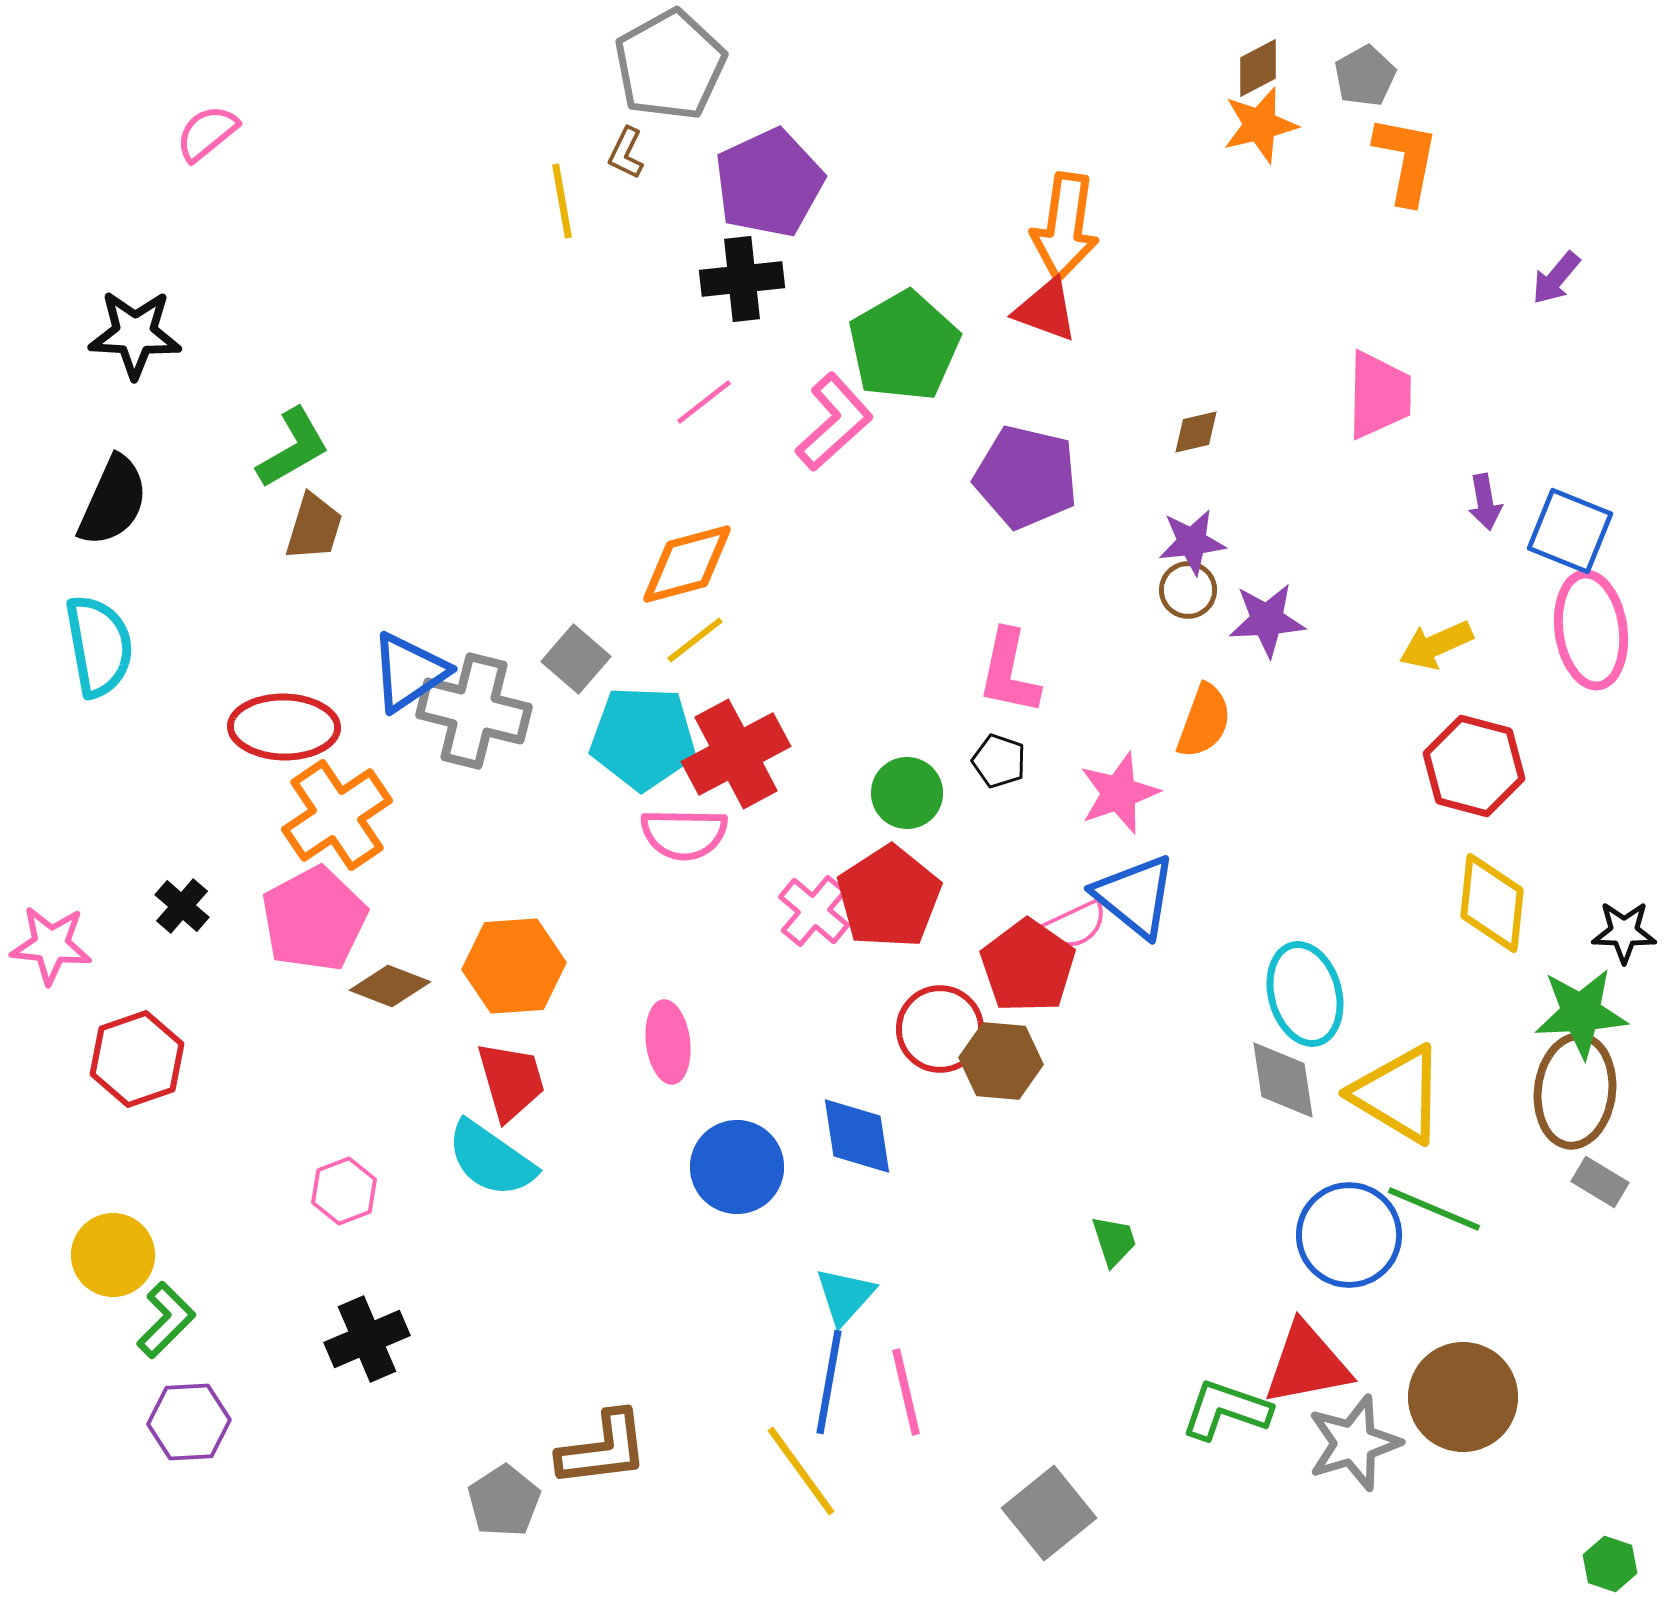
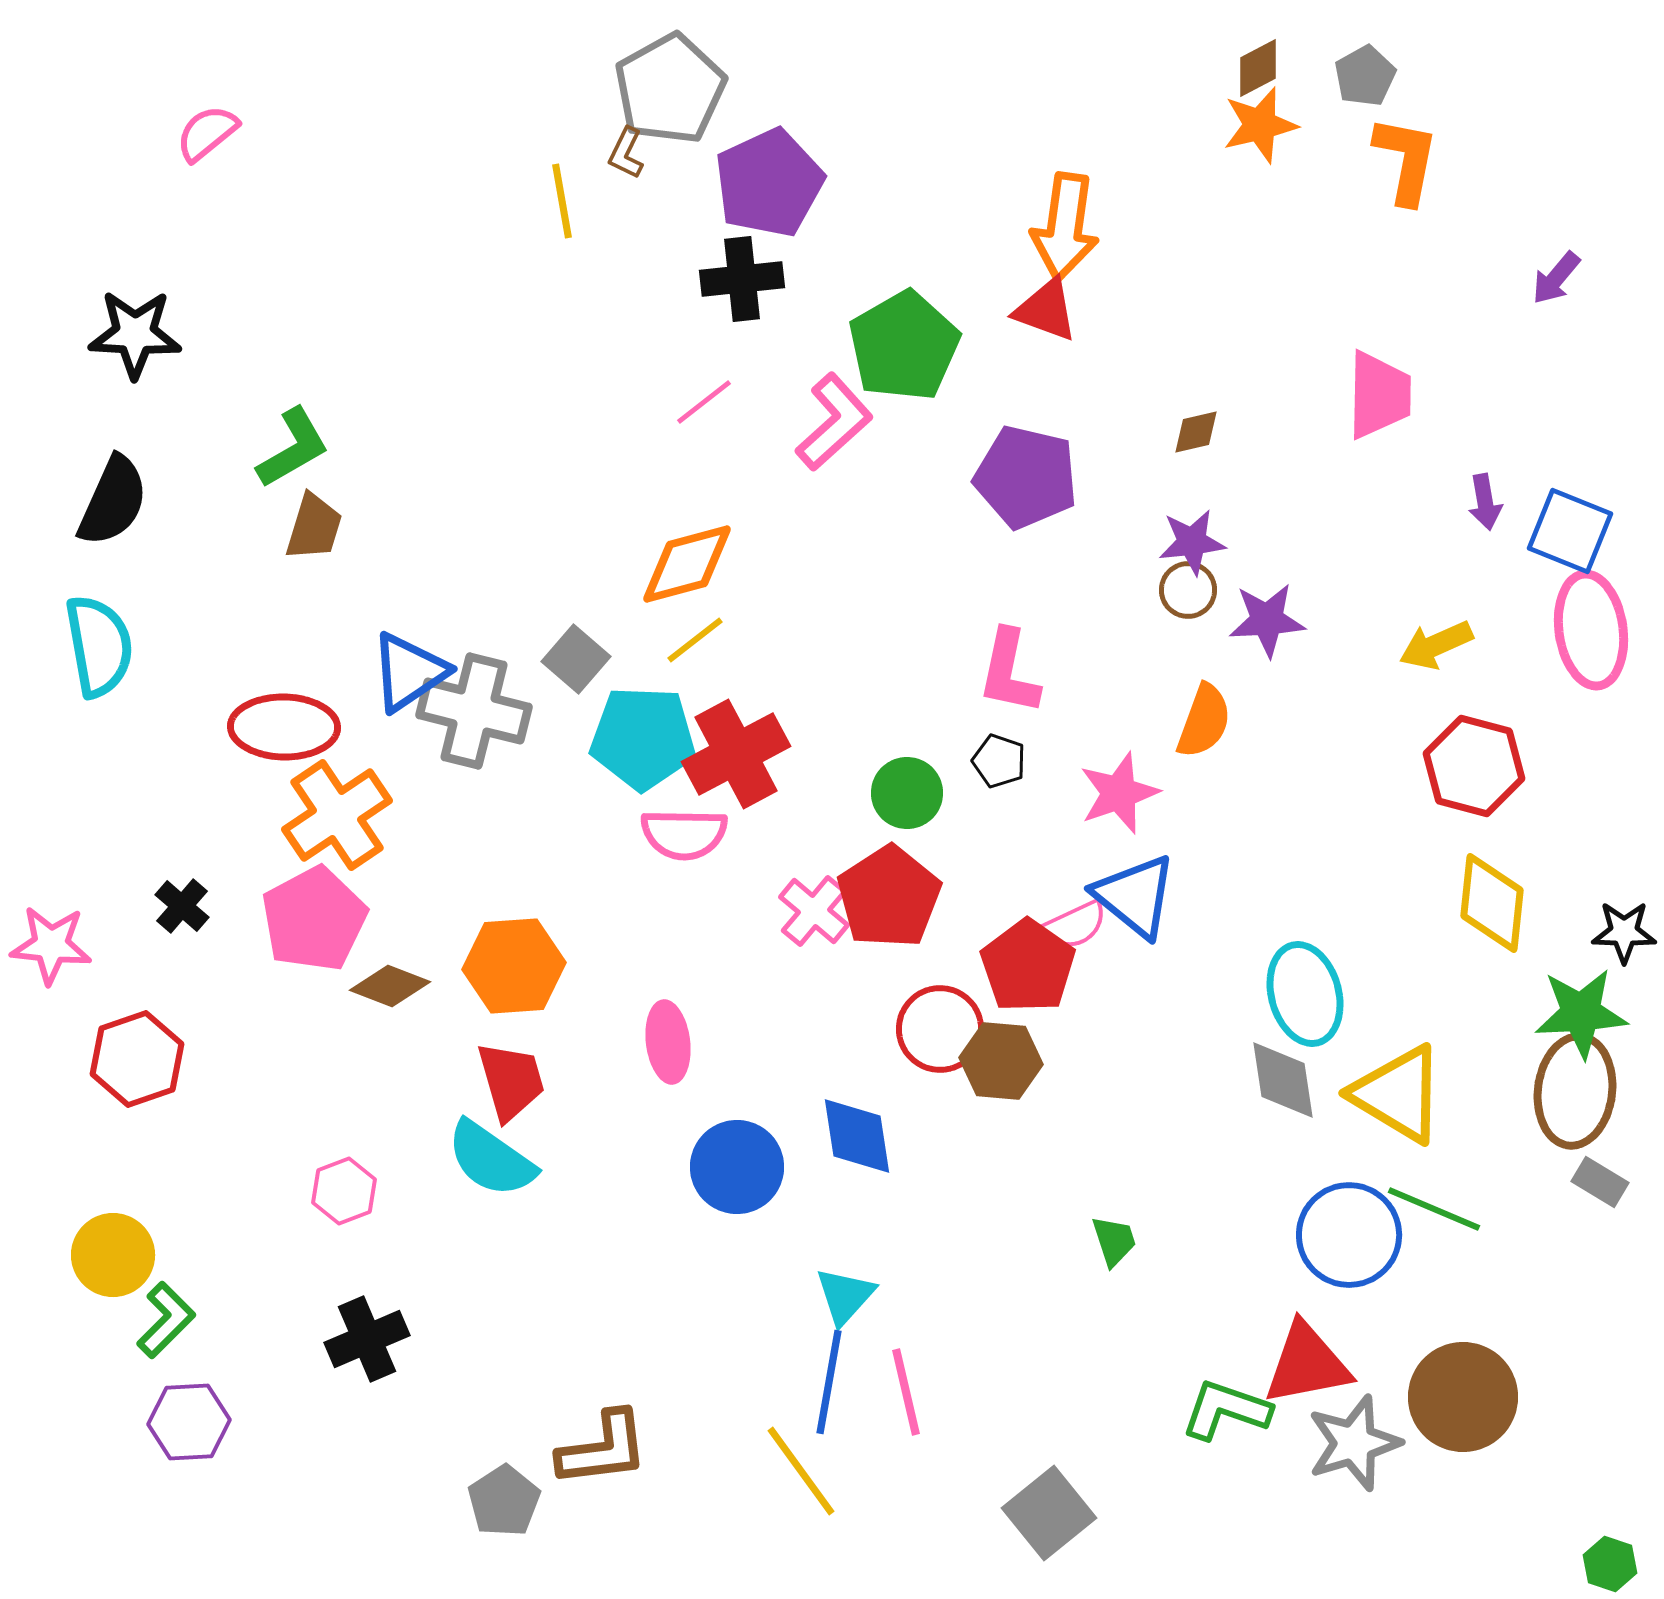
gray pentagon at (670, 65): moved 24 px down
